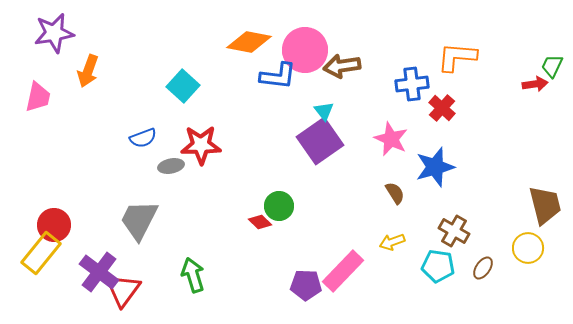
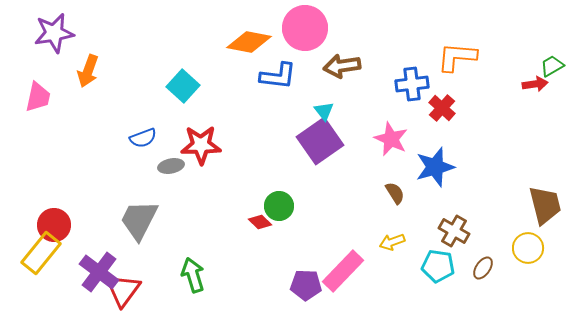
pink circle: moved 22 px up
green trapezoid: rotated 35 degrees clockwise
